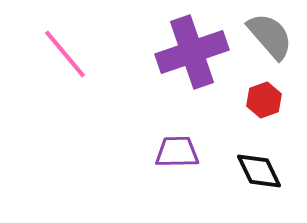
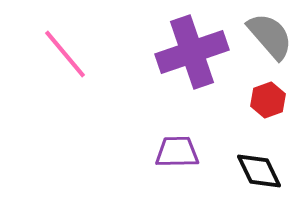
red hexagon: moved 4 px right
